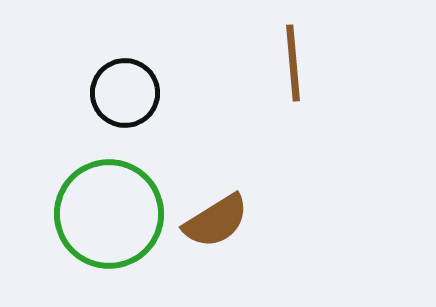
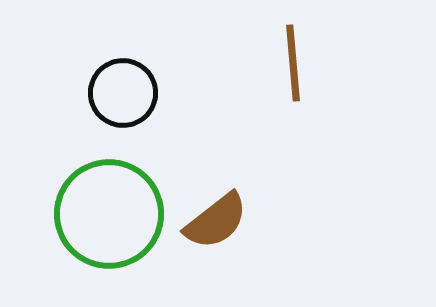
black circle: moved 2 px left
brown semicircle: rotated 6 degrees counterclockwise
